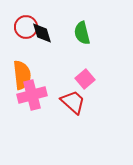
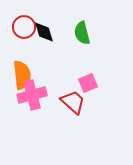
red circle: moved 2 px left
black diamond: moved 2 px right, 1 px up
pink square: moved 3 px right, 4 px down; rotated 18 degrees clockwise
